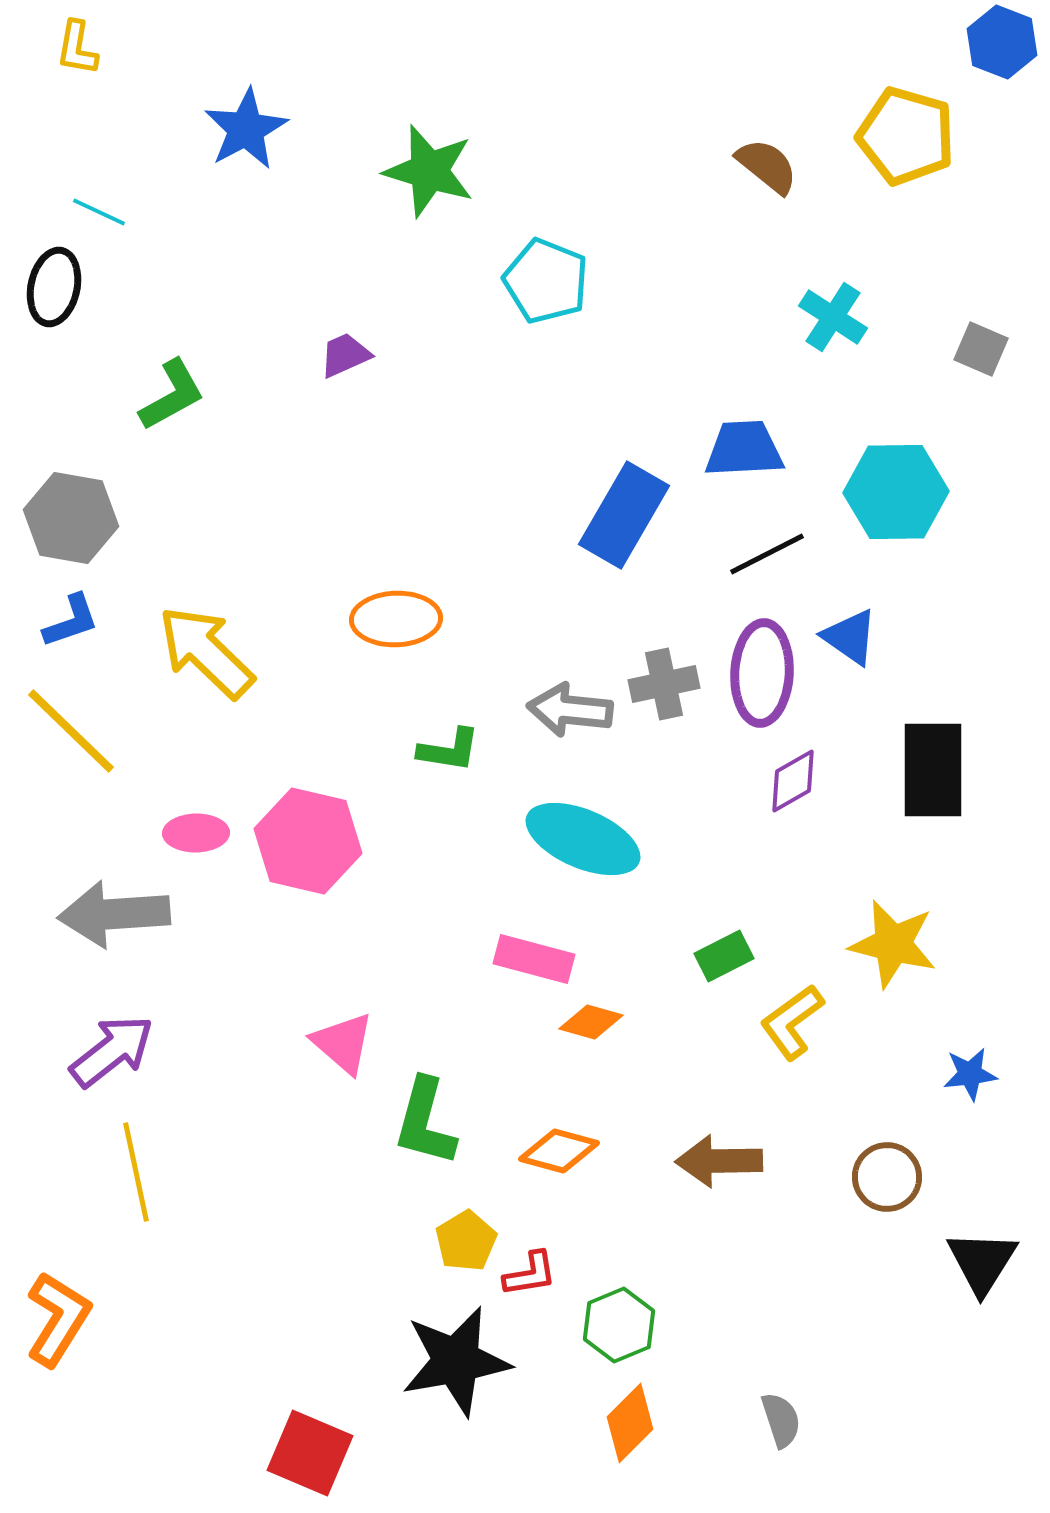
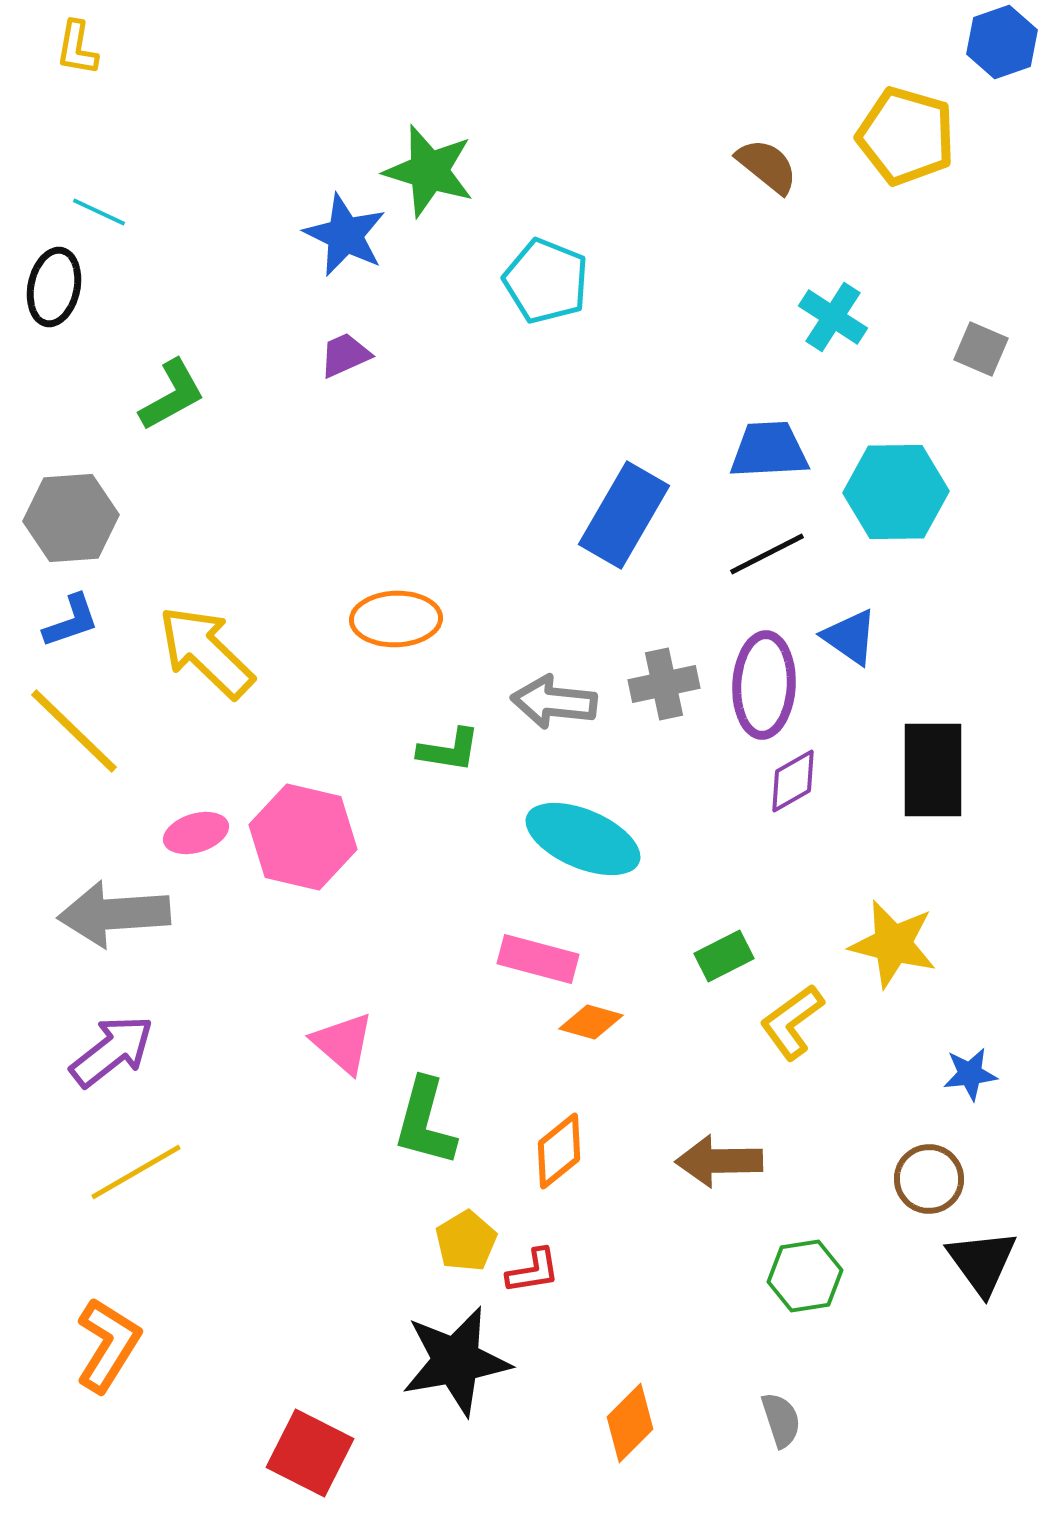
blue hexagon at (1002, 42): rotated 20 degrees clockwise
blue star at (246, 129): moved 99 px right, 106 px down; rotated 18 degrees counterclockwise
blue trapezoid at (744, 449): moved 25 px right, 1 px down
gray hexagon at (71, 518): rotated 14 degrees counterclockwise
purple ellipse at (762, 673): moved 2 px right, 12 px down
gray arrow at (570, 710): moved 16 px left, 8 px up
yellow line at (71, 731): moved 3 px right
pink ellipse at (196, 833): rotated 16 degrees counterclockwise
pink hexagon at (308, 841): moved 5 px left, 4 px up
pink rectangle at (534, 959): moved 4 px right
orange diamond at (559, 1151): rotated 54 degrees counterclockwise
yellow line at (136, 1172): rotated 72 degrees clockwise
brown circle at (887, 1177): moved 42 px right, 2 px down
black triangle at (982, 1262): rotated 8 degrees counterclockwise
red L-shape at (530, 1274): moved 3 px right, 3 px up
orange L-shape at (58, 1319): moved 50 px right, 26 px down
green hexagon at (619, 1325): moved 186 px right, 49 px up; rotated 14 degrees clockwise
red square at (310, 1453): rotated 4 degrees clockwise
